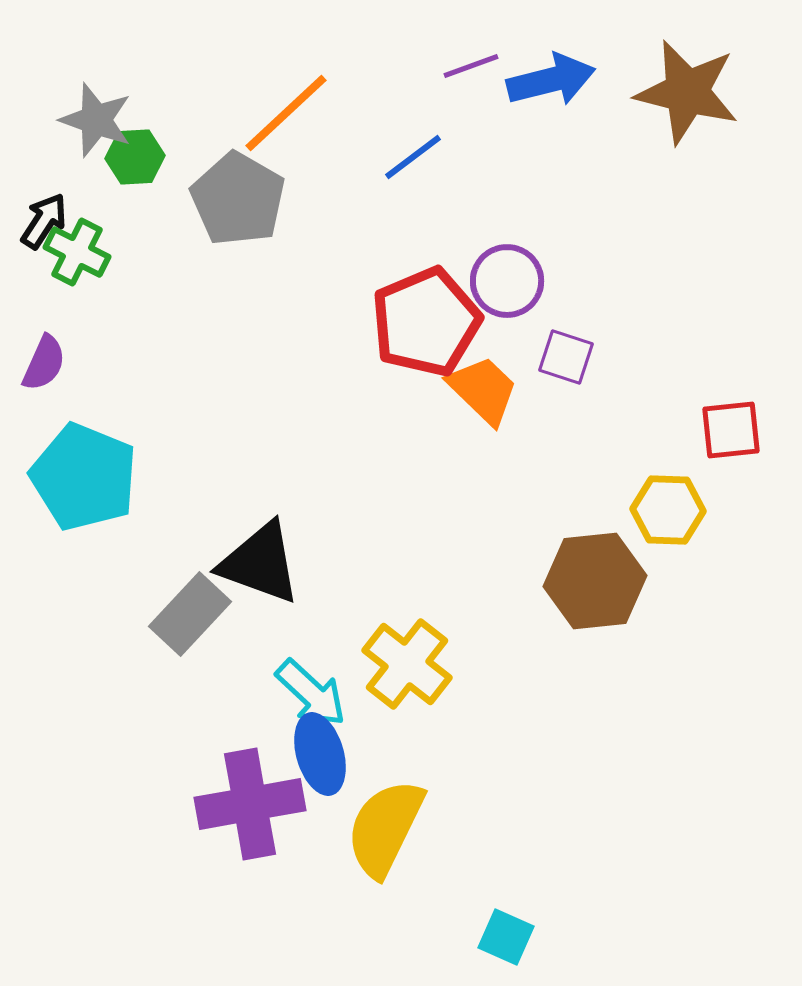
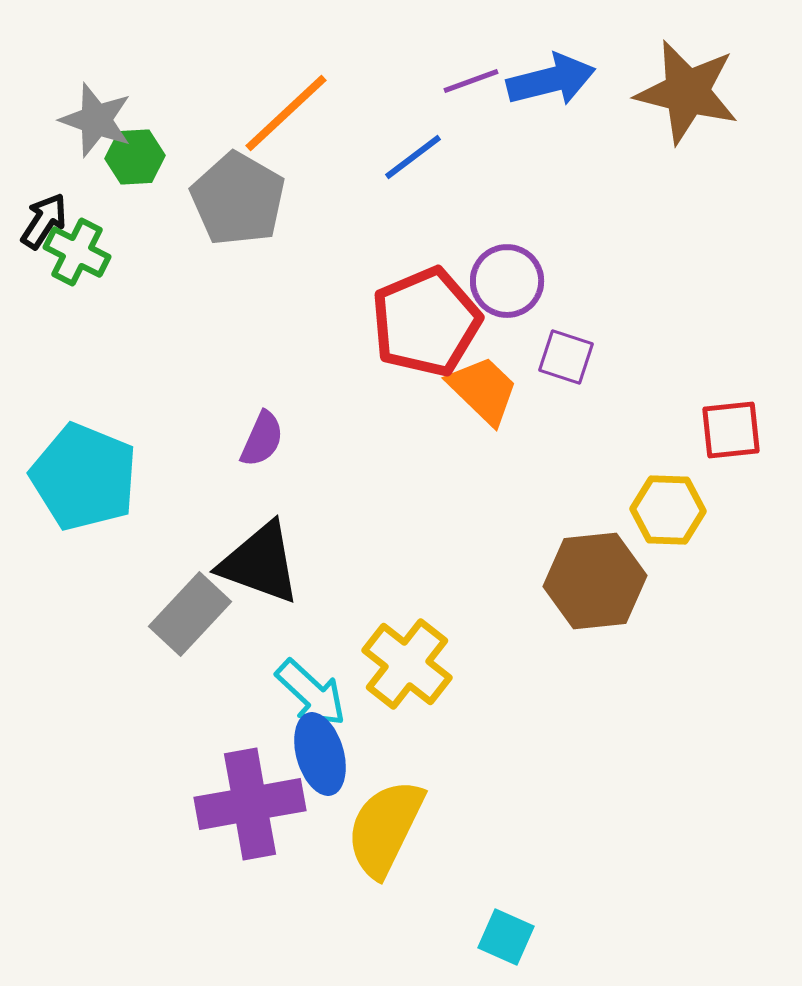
purple line: moved 15 px down
purple semicircle: moved 218 px right, 76 px down
